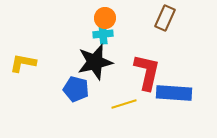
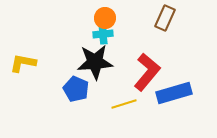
black star: rotated 9 degrees clockwise
red L-shape: rotated 27 degrees clockwise
blue pentagon: rotated 10 degrees clockwise
blue rectangle: rotated 20 degrees counterclockwise
